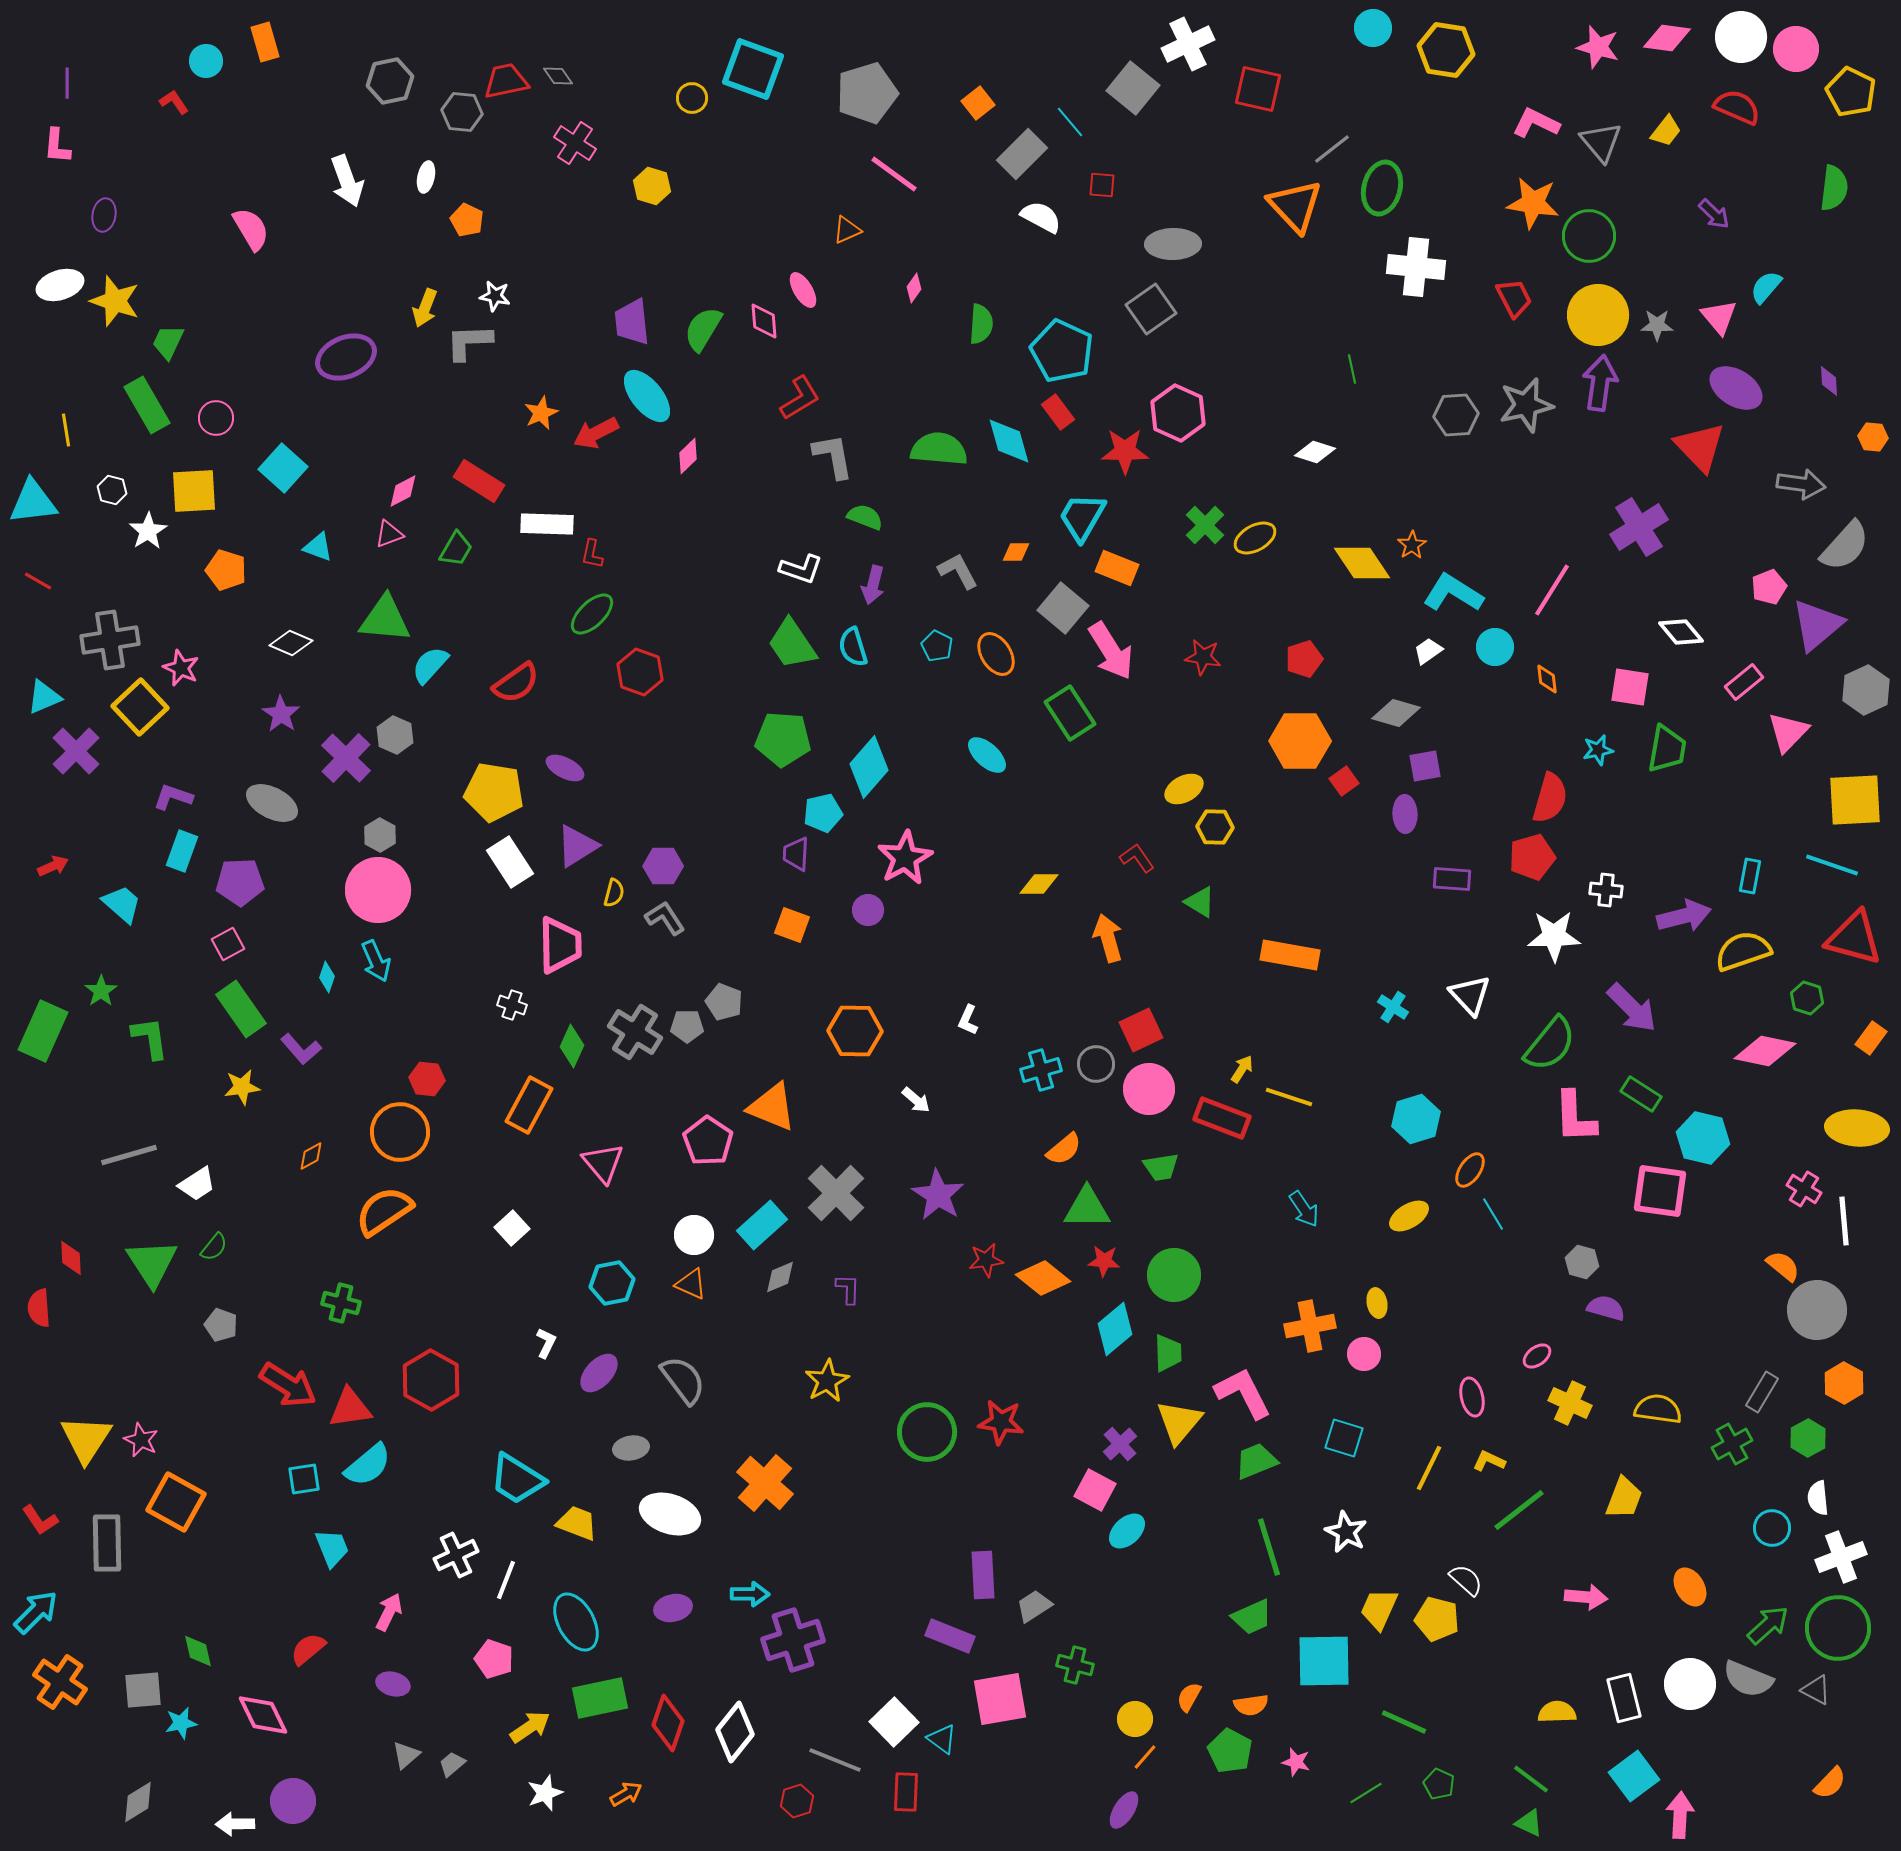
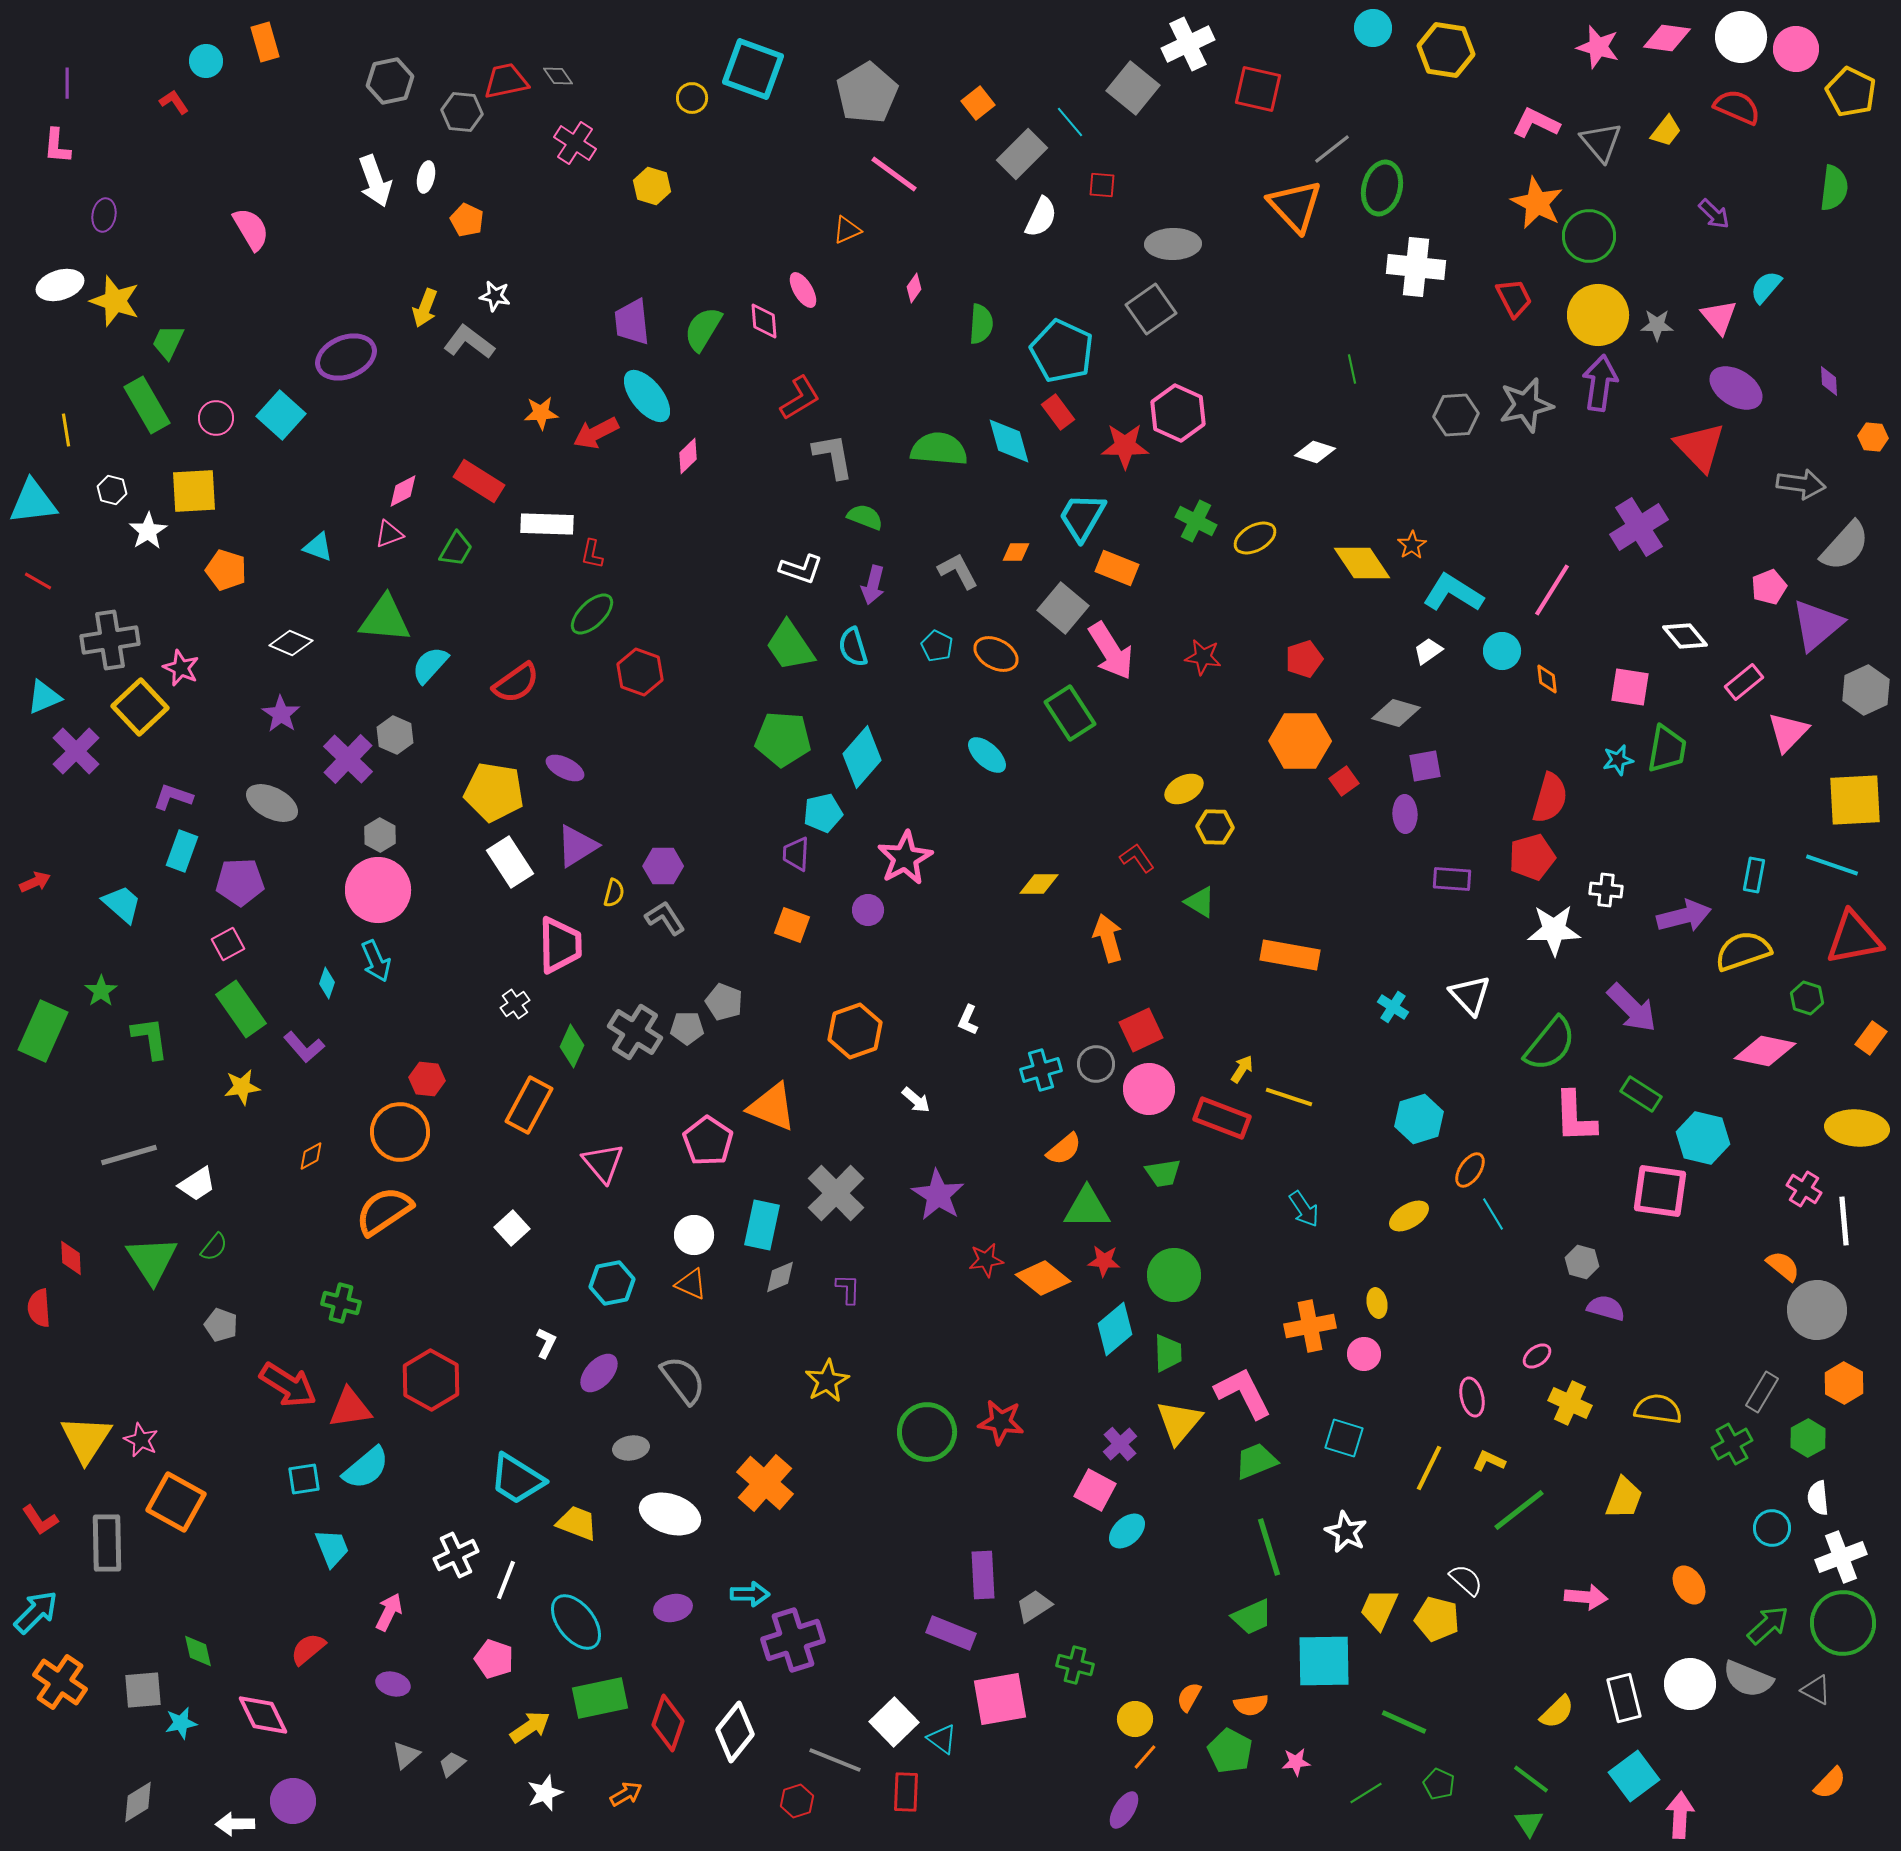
gray pentagon at (867, 93): rotated 14 degrees counterclockwise
white arrow at (347, 181): moved 28 px right
orange star at (1533, 203): moved 4 px right; rotated 18 degrees clockwise
white semicircle at (1041, 217): rotated 87 degrees clockwise
gray L-shape at (469, 342): rotated 39 degrees clockwise
orange star at (541, 413): rotated 20 degrees clockwise
red star at (1125, 451): moved 5 px up
cyan square at (283, 468): moved 2 px left, 53 px up
green cross at (1205, 525): moved 9 px left, 4 px up; rotated 18 degrees counterclockwise
white diamond at (1681, 632): moved 4 px right, 4 px down
green trapezoid at (792, 644): moved 2 px left, 2 px down
cyan circle at (1495, 647): moved 7 px right, 4 px down
orange ellipse at (996, 654): rotated 30 degrees counterclockwise
cyan star at (1598, 750): moved 20 px right, 10 px down
purple cross at (346, 758): moved 2 px right, 1 px down
cyan diamond at (869, 767): moved 7 px left, 10 px up
red arrow at (53, 866): moved 18 px left, 16 px down
cyan rectangle at (1750, 876): moved 4 px right, 1 px up
white star at (1554, 936): moved 6 px up
red triangle at (1854, 938): rotated 26 degrees counterclockwise
cyan diamond at (327, 977): moved 6 px down
white cross at (512, 1005): moved 3 px right, 1 px up; rotated 36 degrees clockwise
gray pentagon at (687, 1026): moved 2 px down
orange hexagon at (855, 1031): rotated 20 degrees counterclockwise
purple L-shape at (301, 1049): moved 3 px right, 2 px up
cyan hexagon at (1416, 1119): moved 3 px right
green trapezoid at (1161, 1167): moved 2 px right, 6 px down
cyan rectangle at (762, 1225): rotated 36 degrees counterclockwise
green triangle at (152, 1263): moved 3 px up
cyan semicircle at (368, 1465): moved 2 px left, 3 px down
orange ellipse at (1690, 1587): moved 1 px left, 2 px up
cyan ellipse at (576, 1622): rotated 10 degrees counterclockwise
green circle at (1838, 1628): moved 5 px right, 5 px up
purple rectangle at (950, 1636): moved 1 px right, 3 px up
yellow semicircle at (1557, 1712): rotated 138 degrees clockwise
pink star at (1296, 1762): rotated 20 degrees counterclockwise
green triangle at (1529, 1823): rotated 32 degrees clockwise
